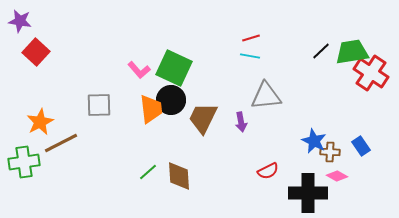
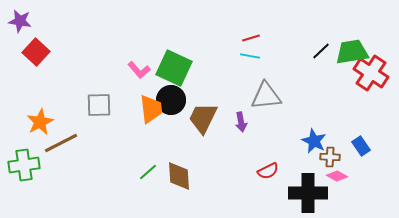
brown cross: moved 5 px down
green cross: moved 3 px down
